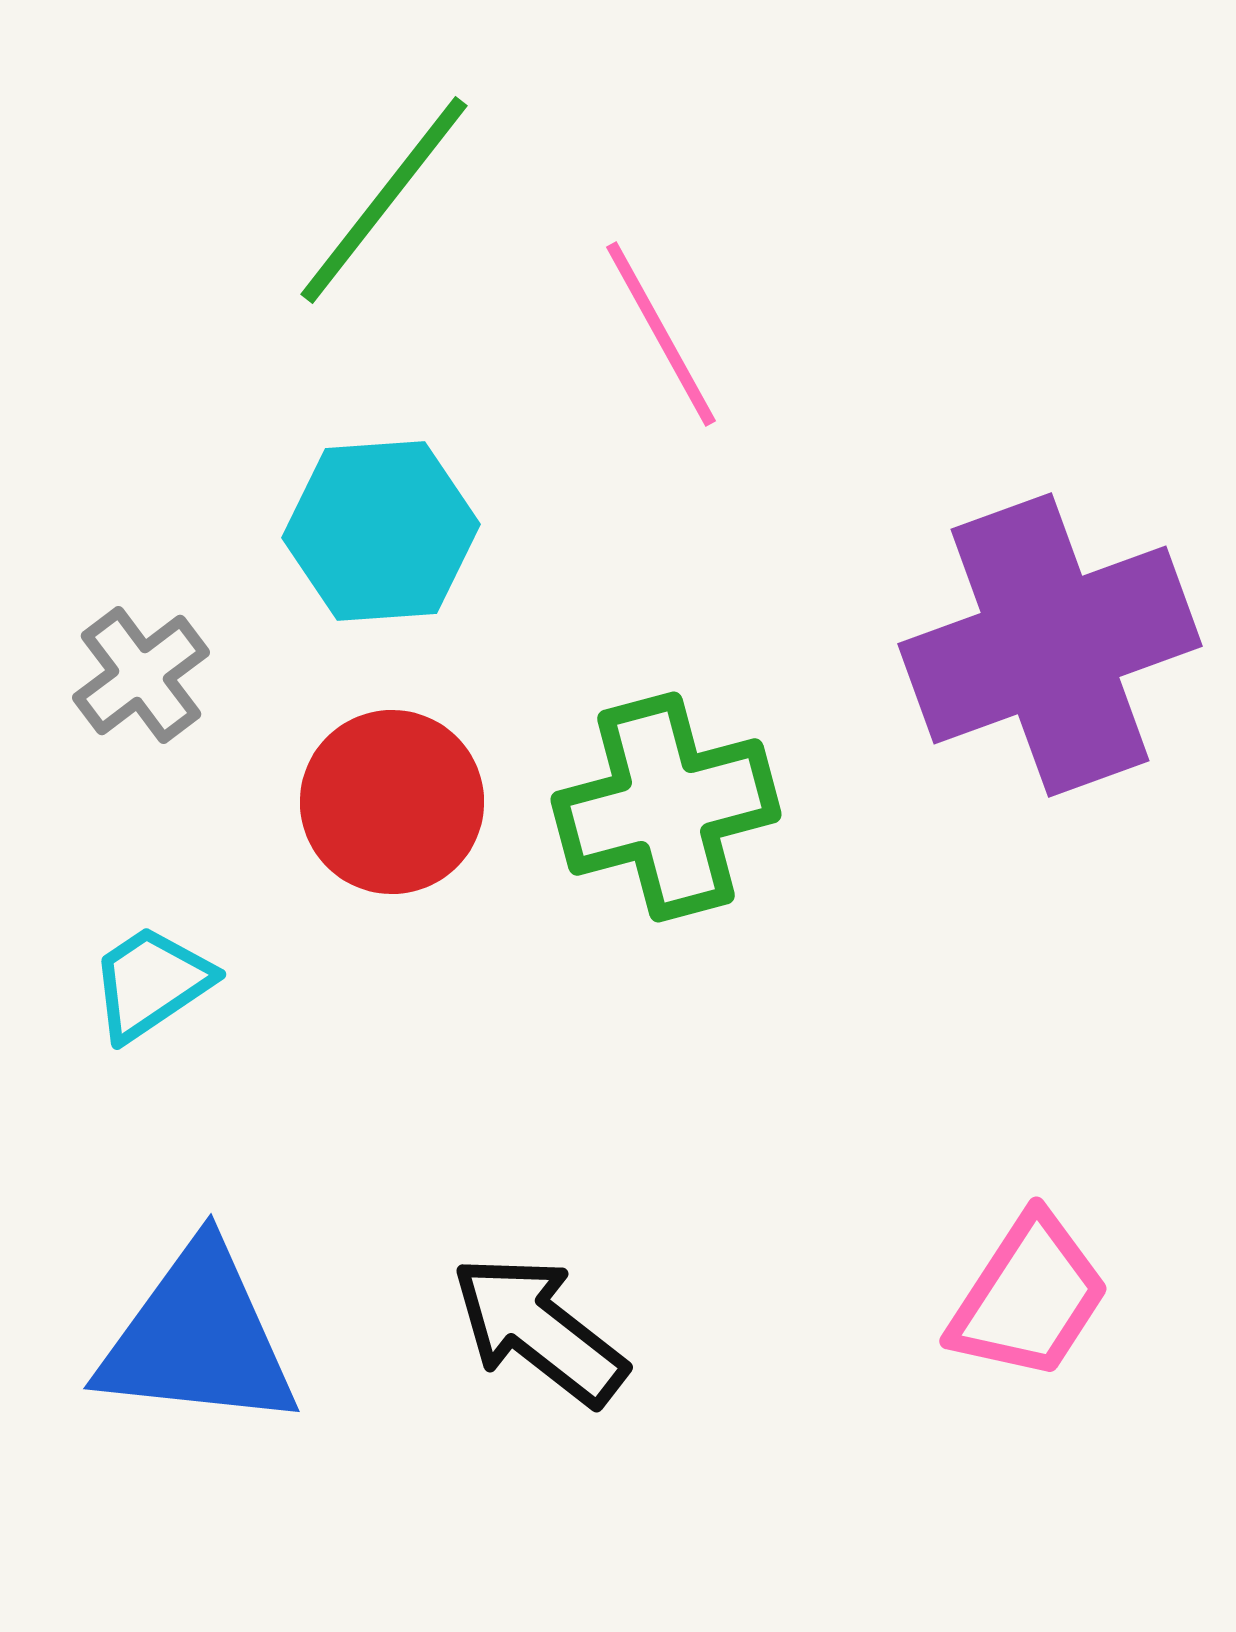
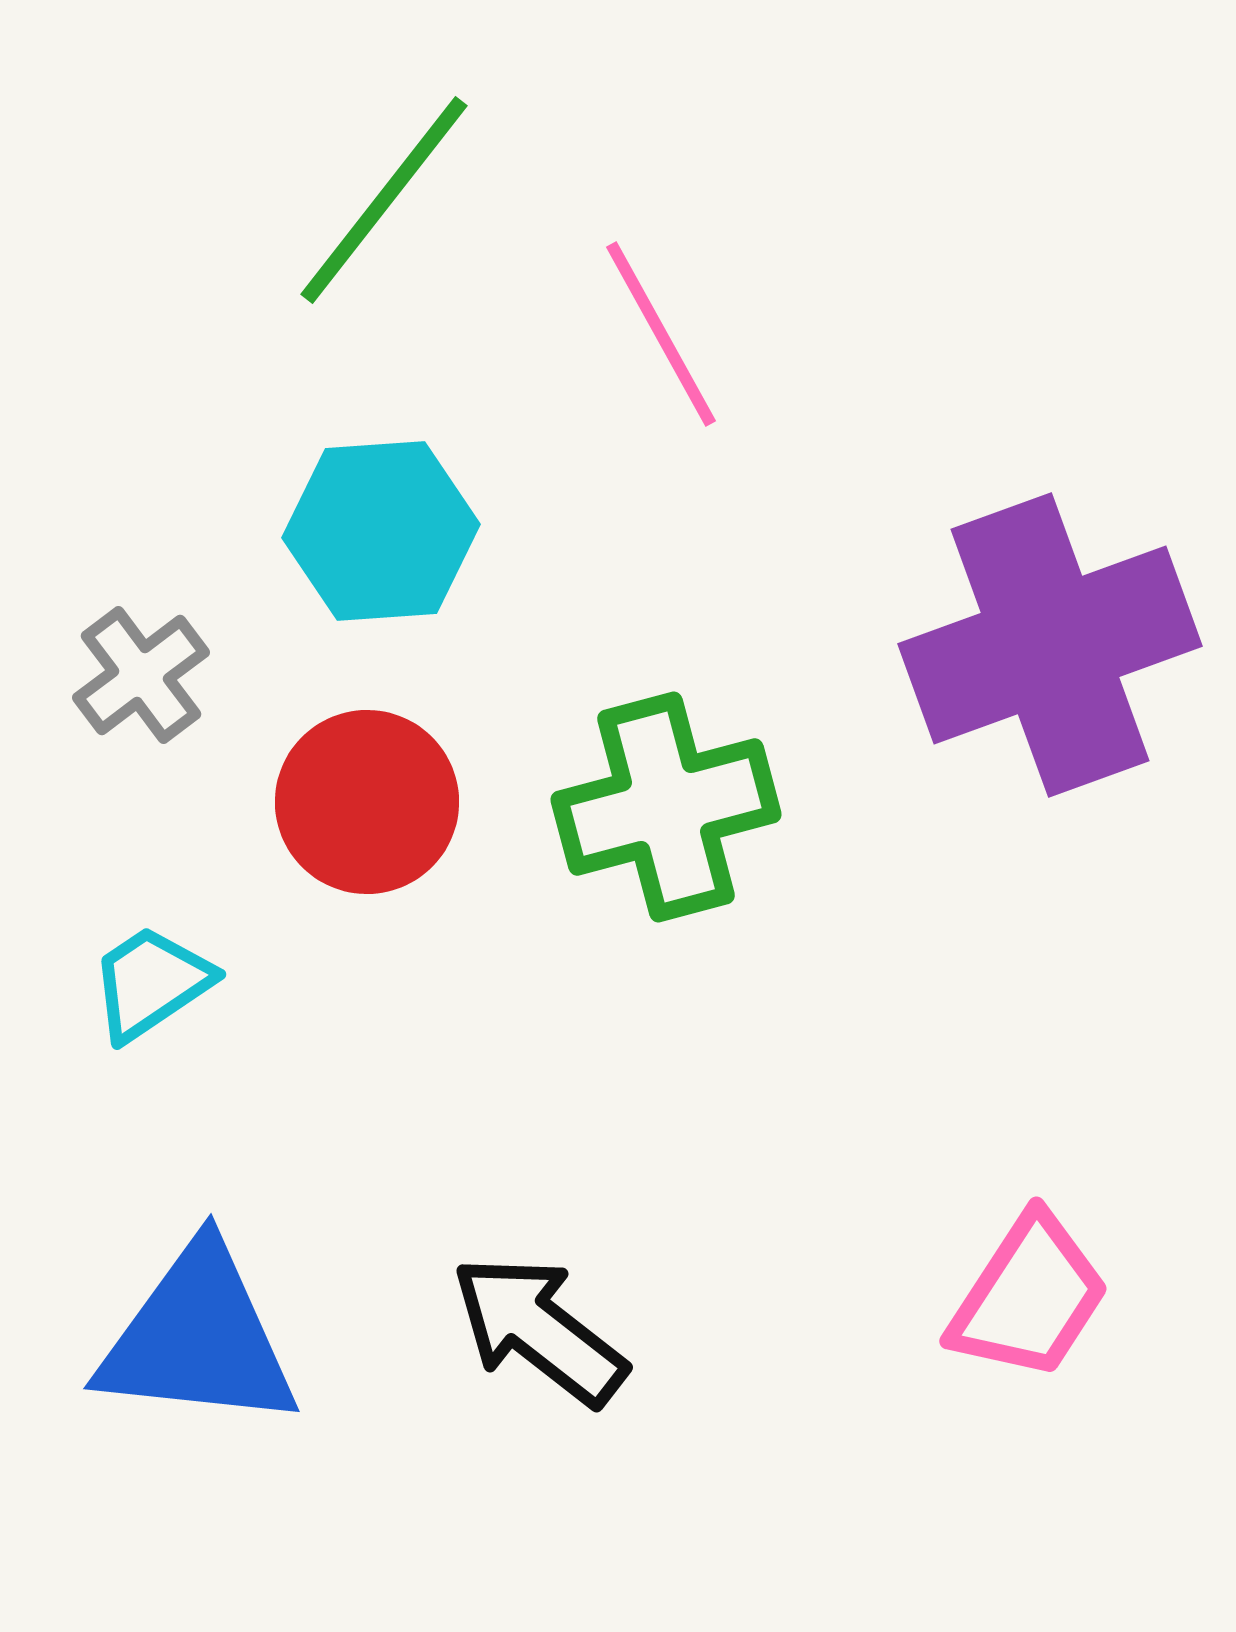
red circle: moved 25 px left
